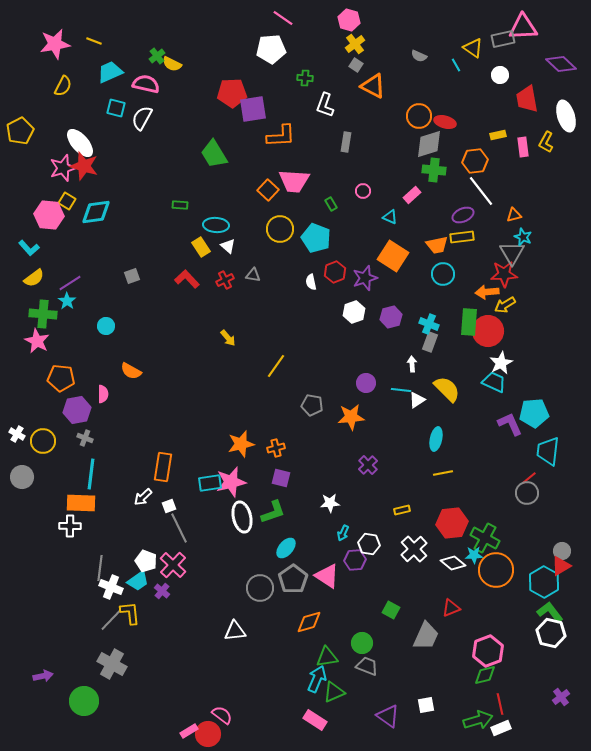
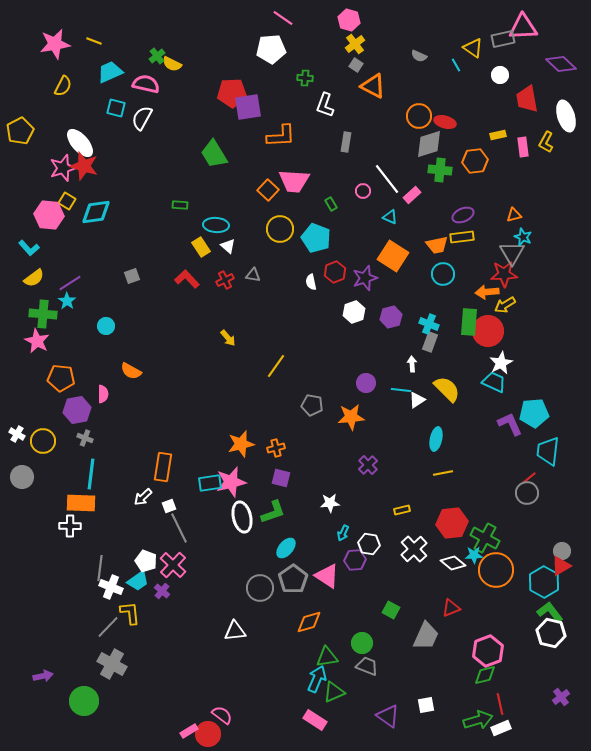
purple square at (253, 109): moved 5 px left, 2 px up
green cross at (434, 170): moved 6 px right
white line at (481, 191): moved 94 px left, 12 px up
gray line at (111, 620): moved 3 px left, 7 px down
